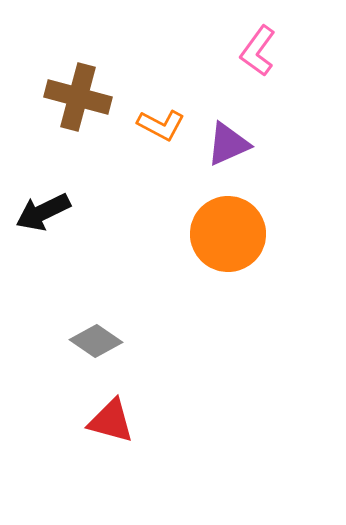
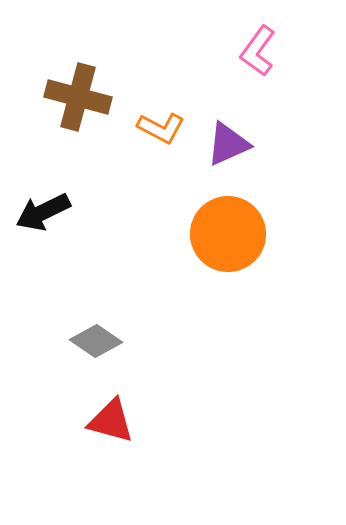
orange L-shape: moved 3 px down
